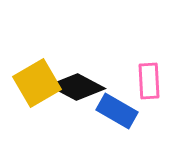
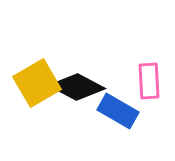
blue rectangle: moved 1 px right
